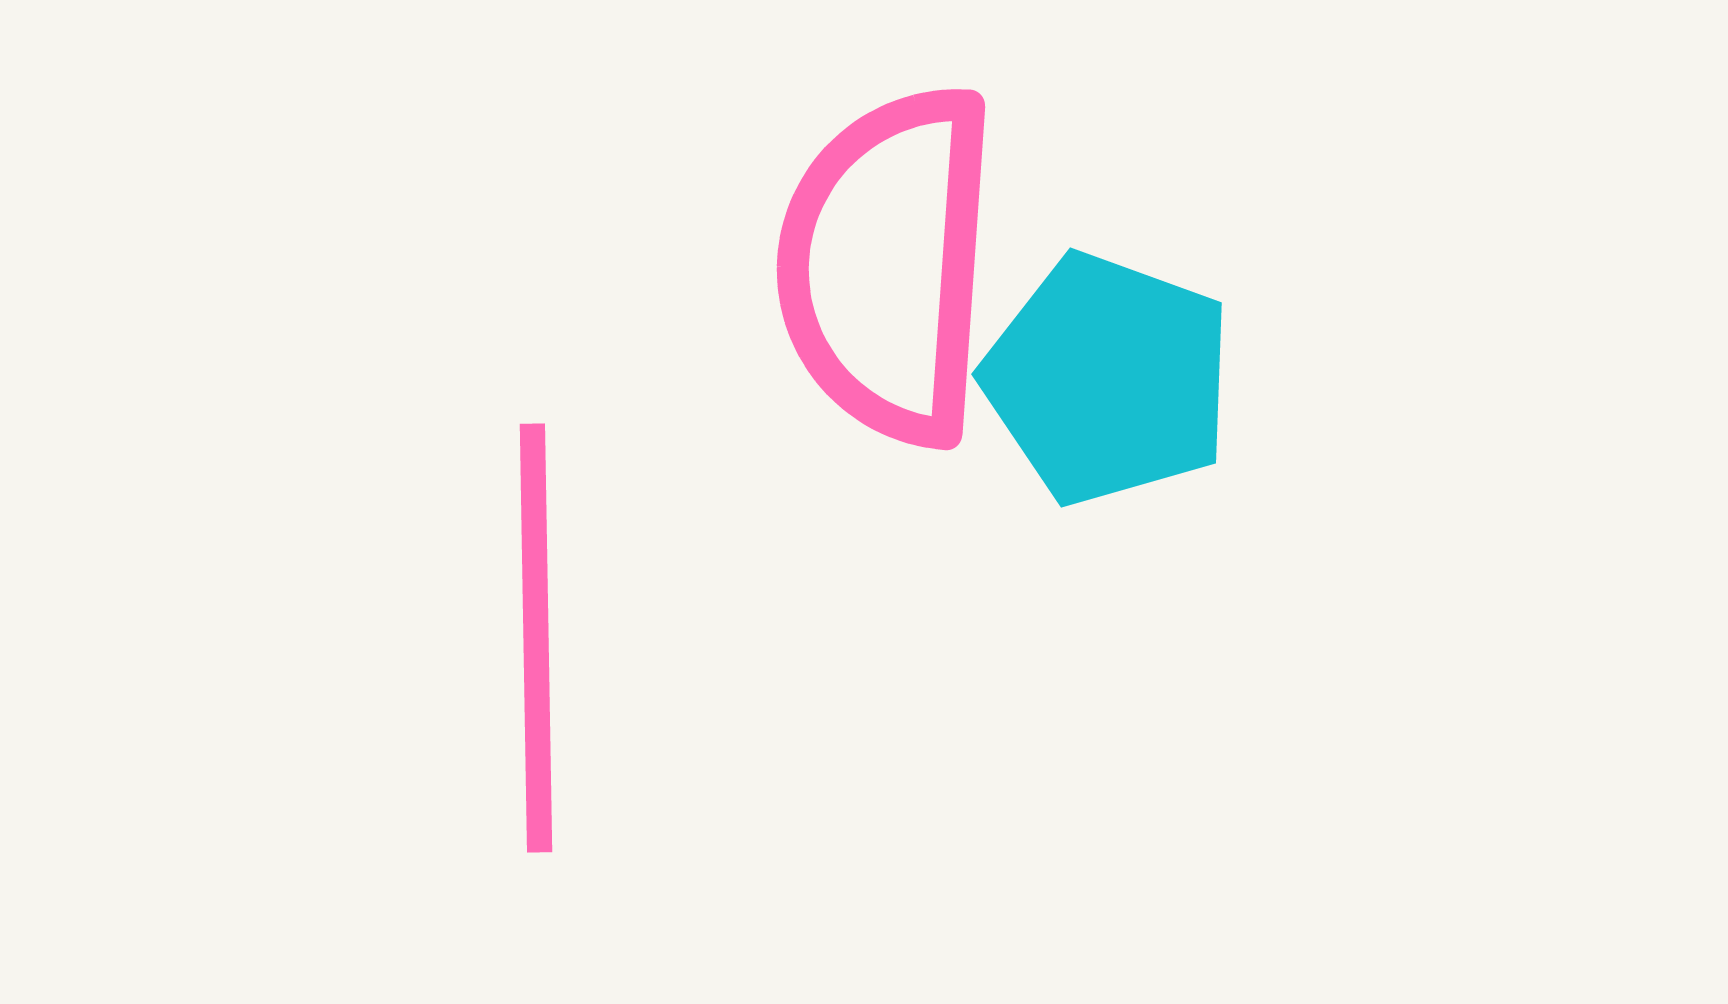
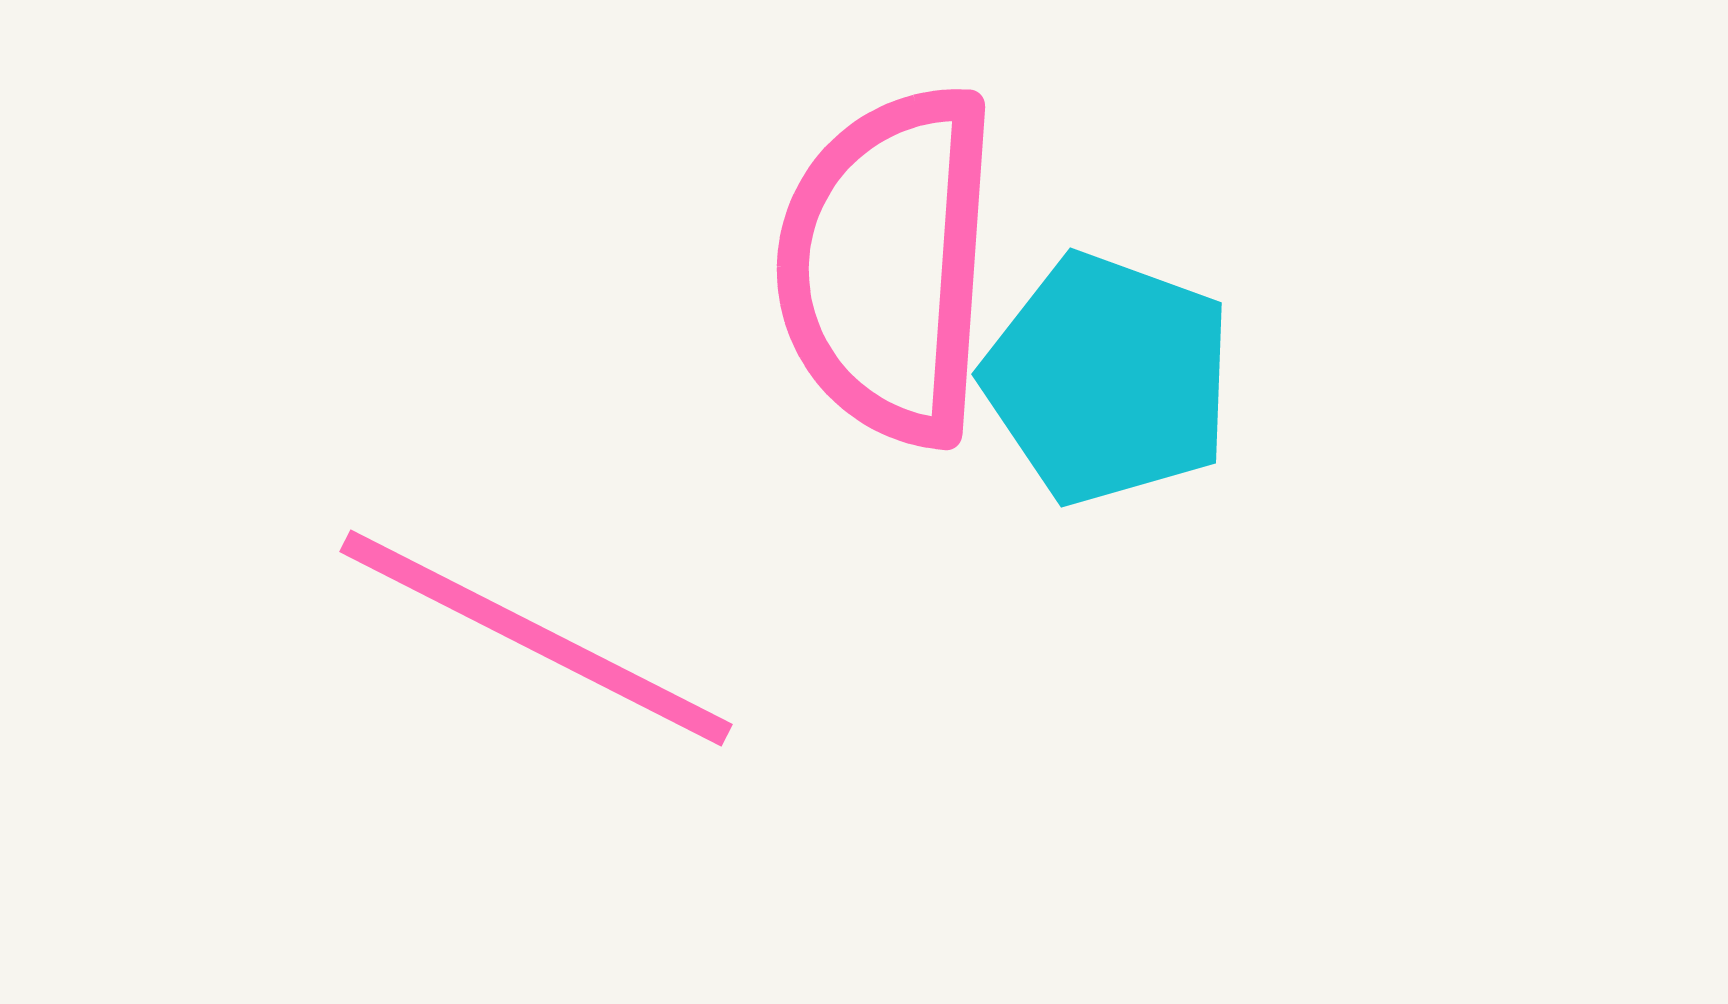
pink line: rotated 62 degrees counterclockwise
